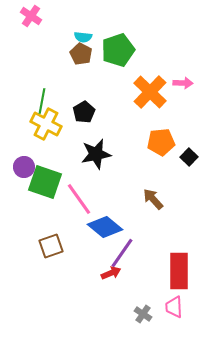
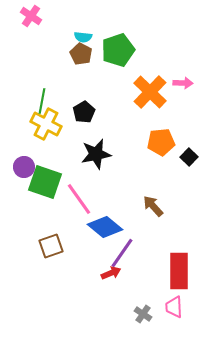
brown arrow: moved 7 px down
